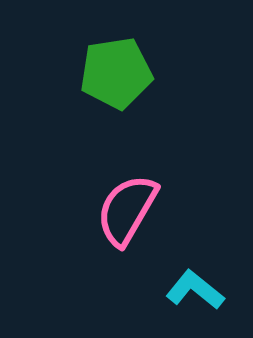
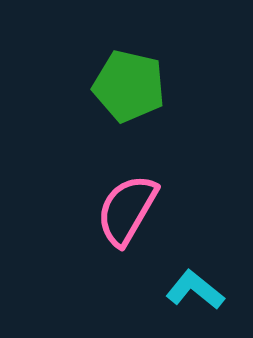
green pentagon: moved 13 px right, 13 px down; rotated 22 degrees clockwise
